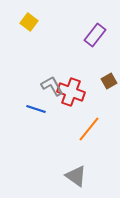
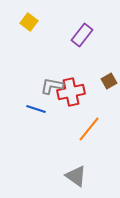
purple rectangle: moved 13 px left
gray L-shape: rotated 50 degrees counterclockwise
red cross: rotated 32 degrees counterclockwise
